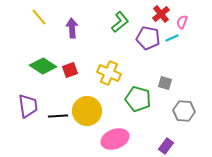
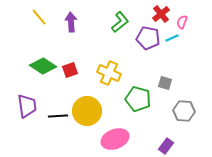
purple arrow: moved 1 px left, 6 px up
purple trapezoid: moved 1 px left
